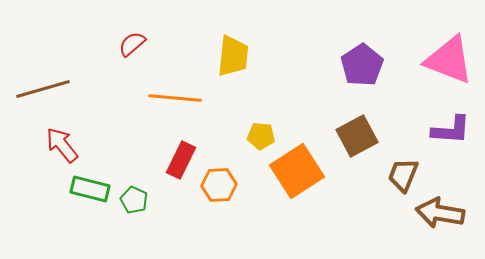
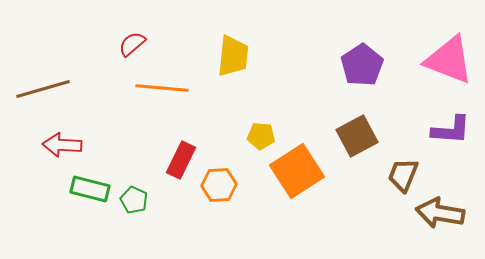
orange line: moved 13 px left, 10 px up
red arrow: rotated 48 degrees counterclockwise
